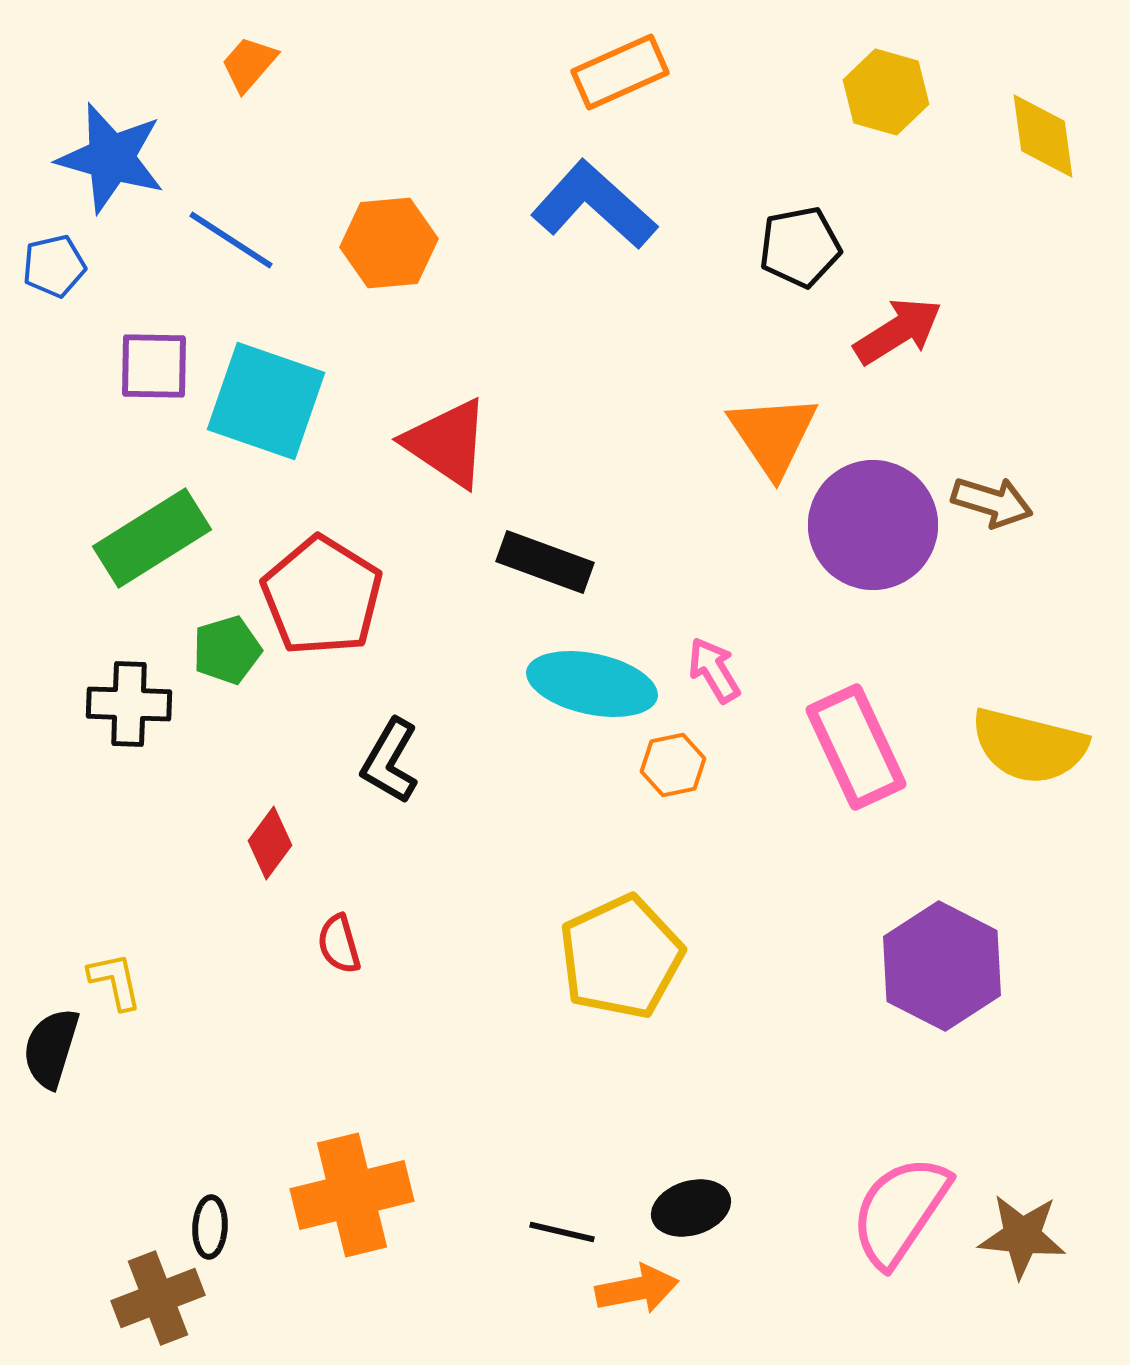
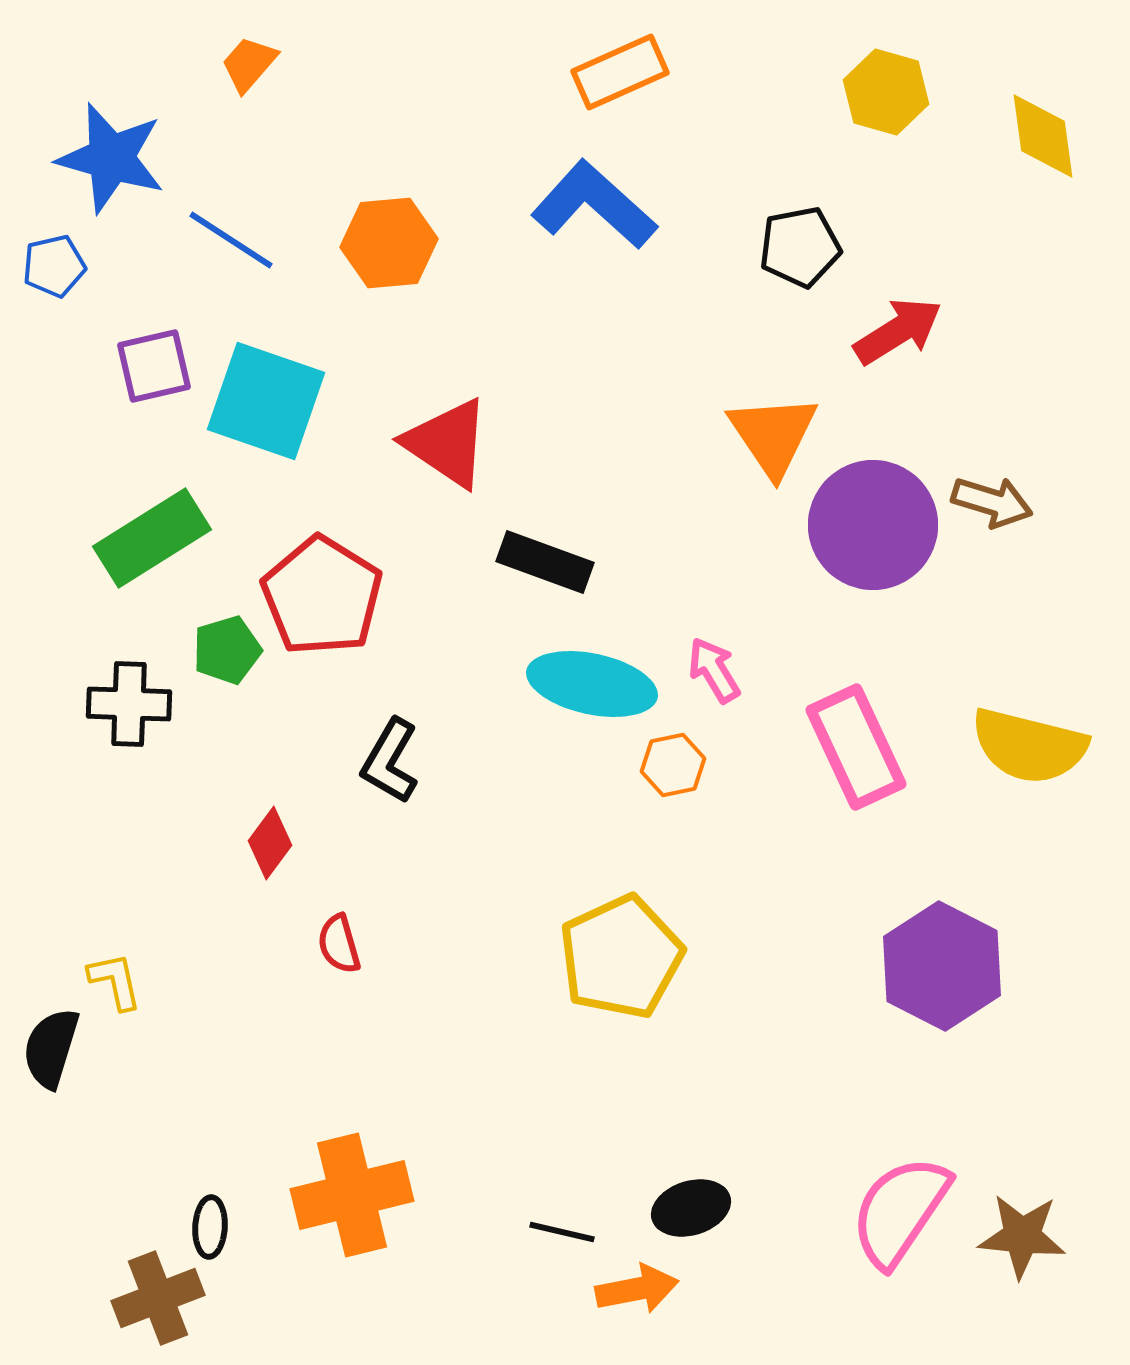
purple square at (154, 366): rotated 14 degrees counterclockwise
